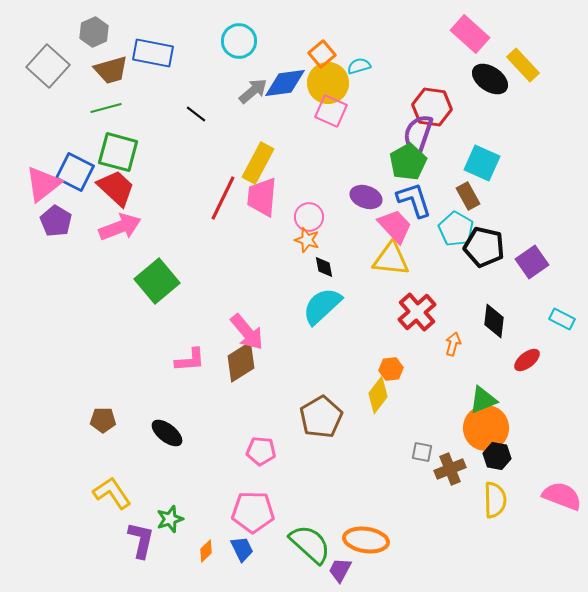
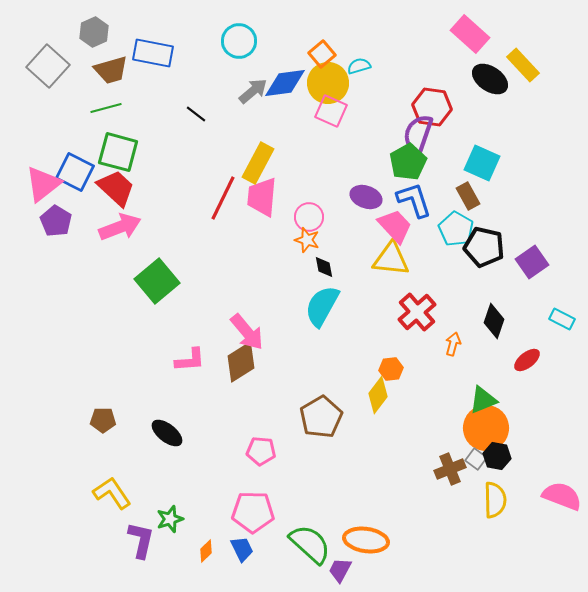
cyan semicircle at (322, 306): rotated 18 degrees counterclockwise
black diamond at (494, 321): rotated 12 degrees clockwise
gray square at (422, 452): moved 54 px right, 7 px down; rotated 25 degrees clockwise
